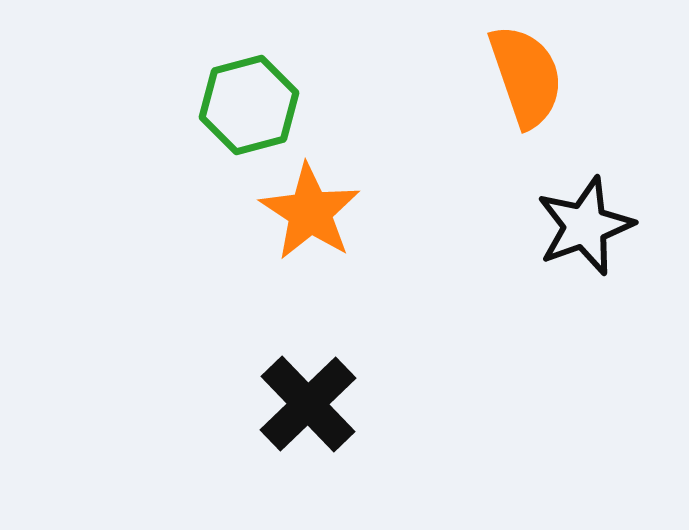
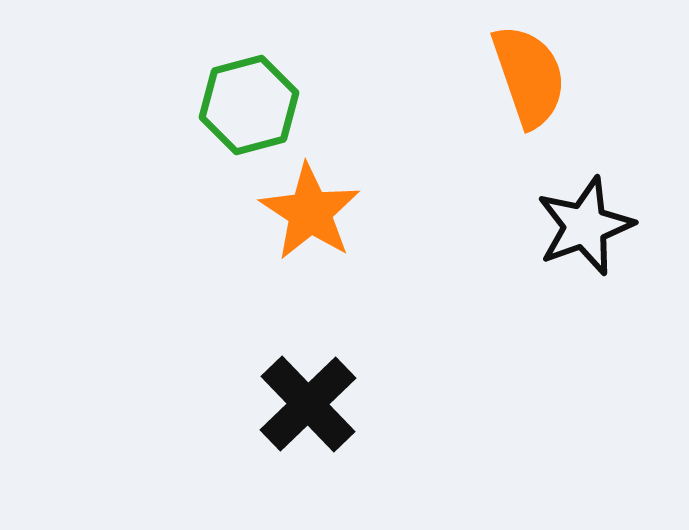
orange semicircle: moved 3 px right
